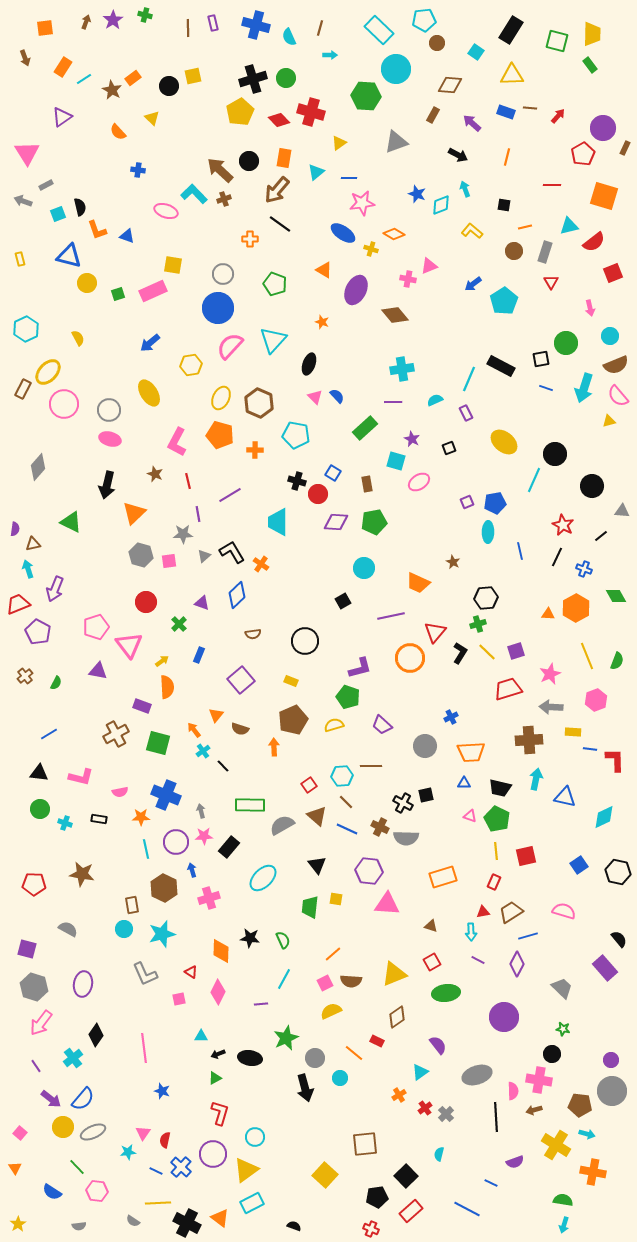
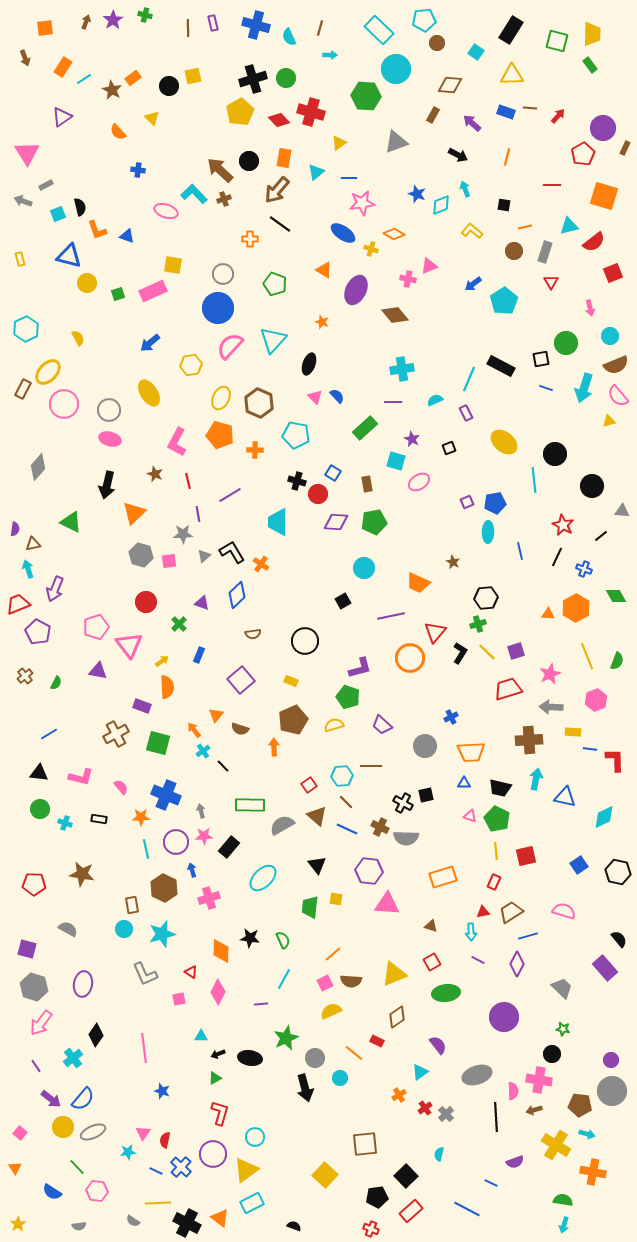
cyan line at (534, 480): rotated 30 degrees counterclockwise
pink semicircle at (120, 792): moved 1 px right, 5 px up; rotated 119 degrees counterclockwise
